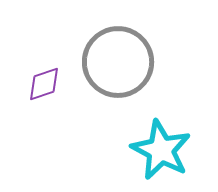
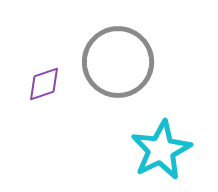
cyan star: rotated 18 degrees clockwise
